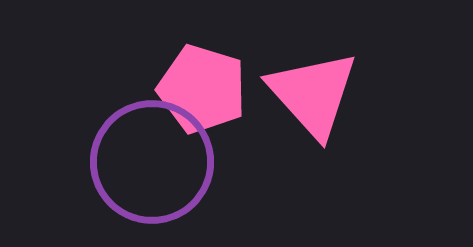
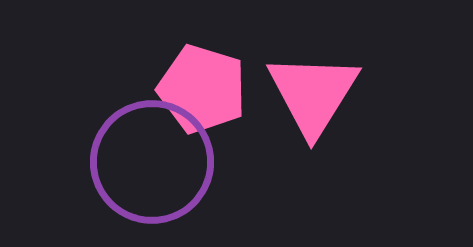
pink triangle: rotated 14 degrees clockwise
